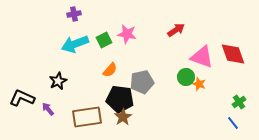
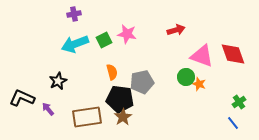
red arrow: rotated 18 degrees clockwise
pink triangle: moved 1 px up
orange semicircle: moved 2 px right, 2 px down; rotated 56 degrees counterclockwise
